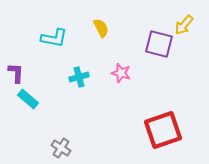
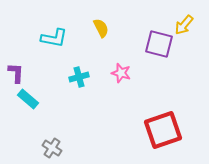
gray cross: moved 9 px left
